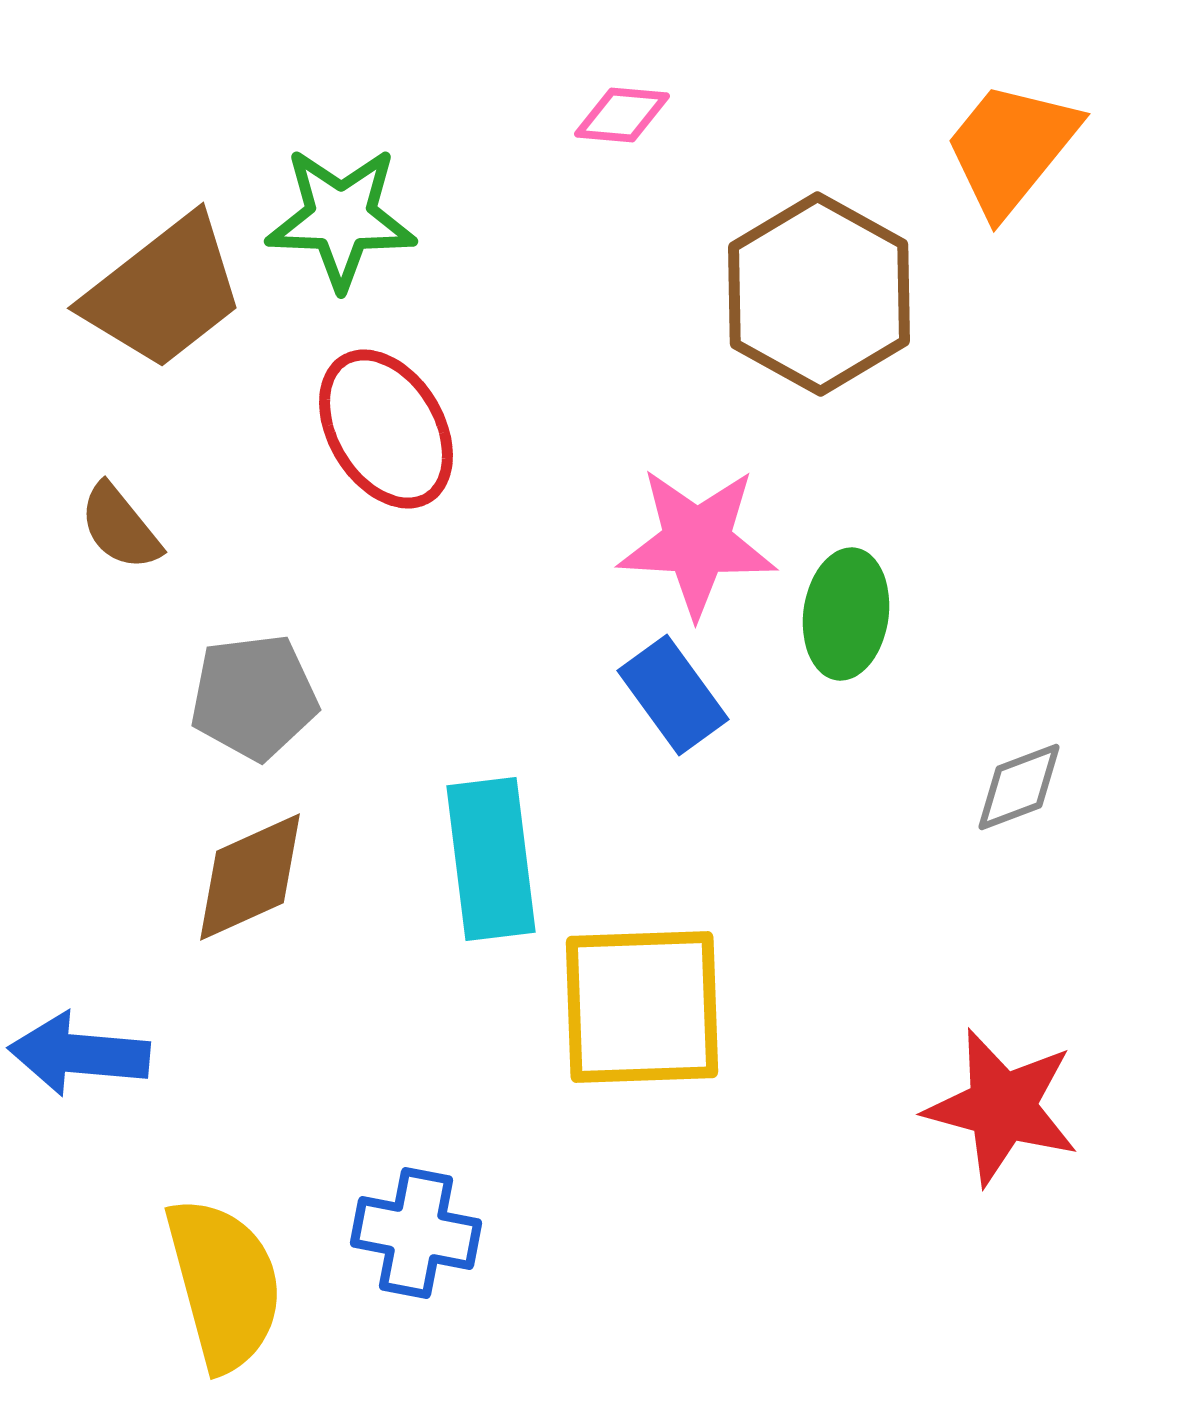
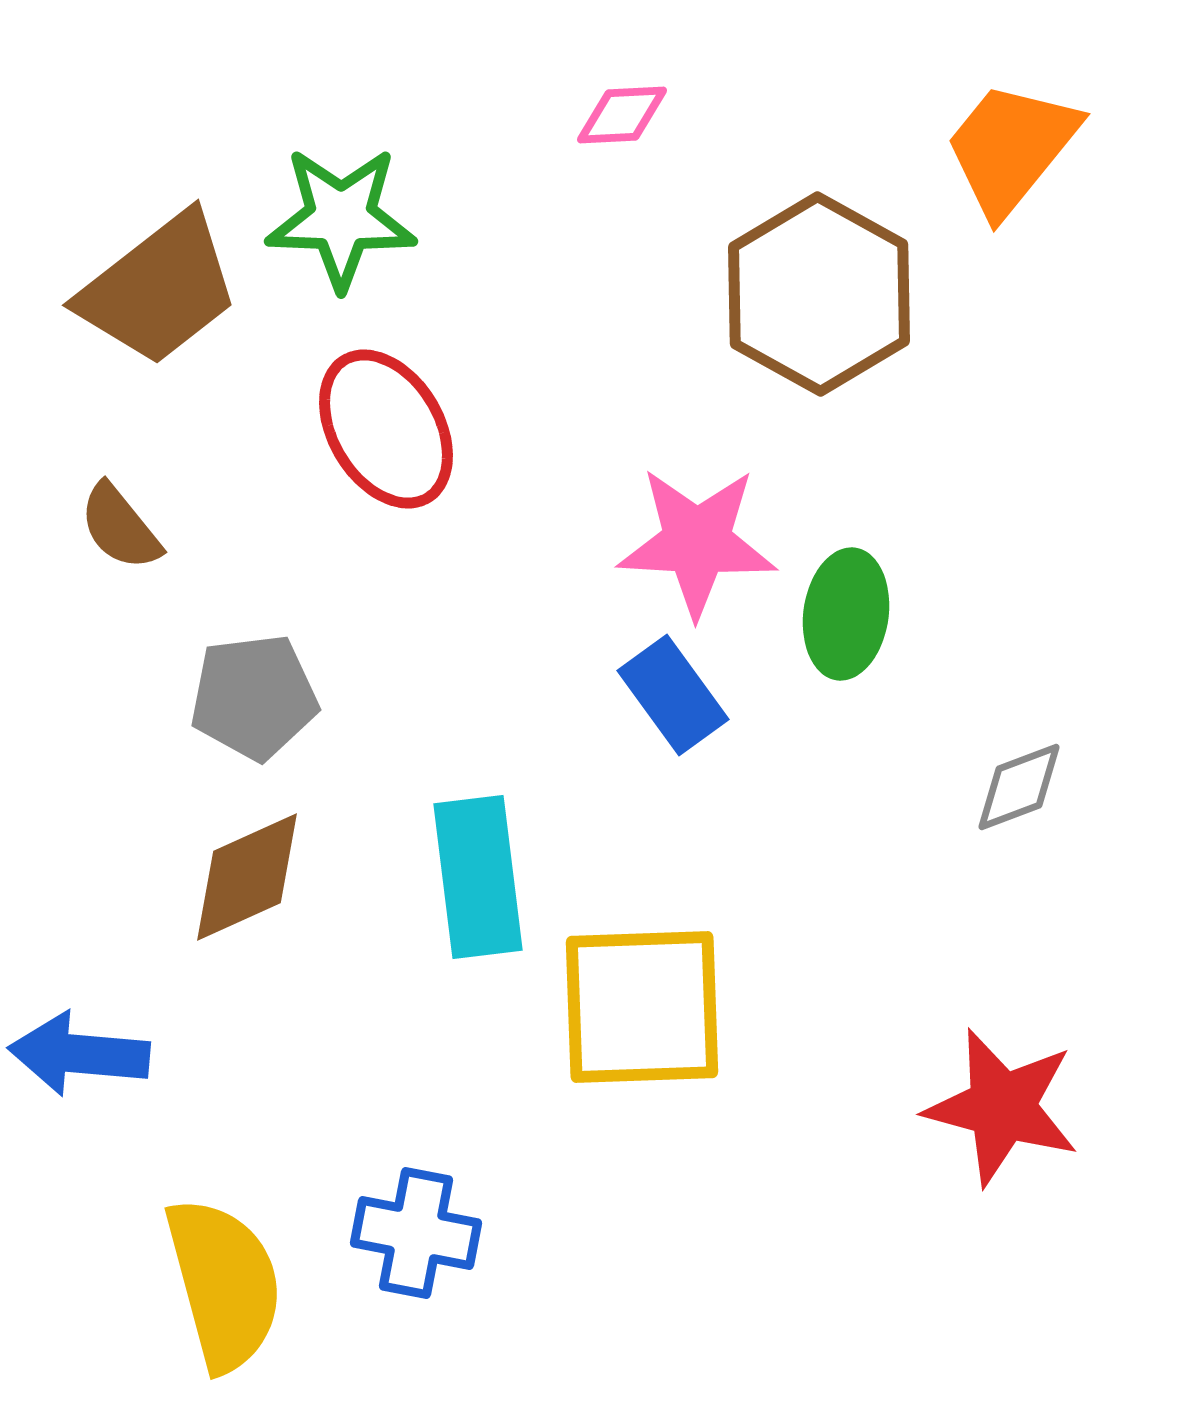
pink diamond: rotated 8 degrees counterclockwise
brown trapezoid: moved 5 px left, 3 px up
cyan rectangle: moved 13 px left, 18 px down
brown diamond: moved 3 px left
